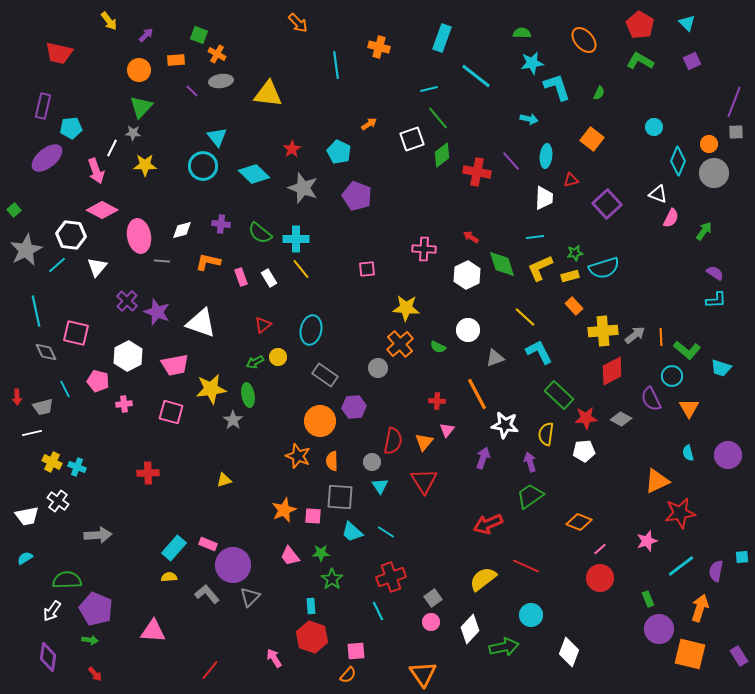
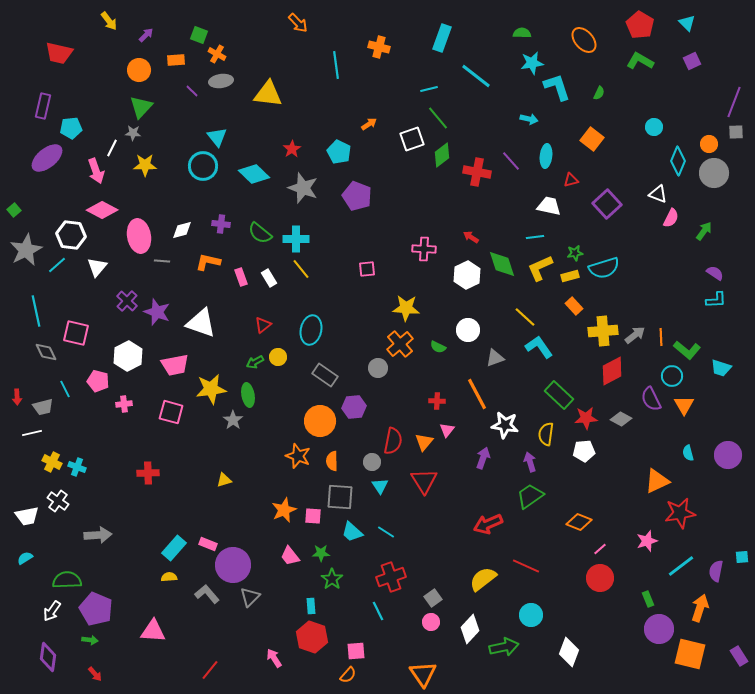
white trapezoid at (544, 198): moved 5 px right, 8 px down; rotated 80 degrees counterclockwise
cyan L-shape at (539, 352): moved 5 px up; rotated 8 degrees counterclockwise
orange triangle at (689, 408): moved 5 px left, 3 px up
